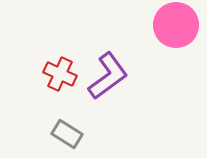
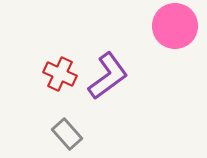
pink circle: moved 1 px left, 1 px down
gray rectangle: rotated 16 degrees clockwise
